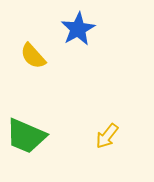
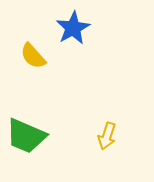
blue star: moved 5 px left, 1 px up
yellow arrow: rotated 20 degrees counterclockwise
